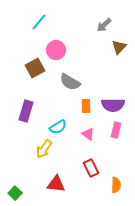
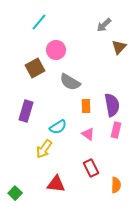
purple semicircle: moved 1 px left; rotated 100 degrees counterclockwise
